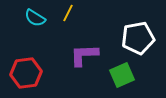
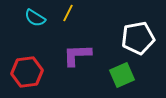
purple L-shape: moved 7 px left
red hexagon: moved 1 px right, 1 px up
